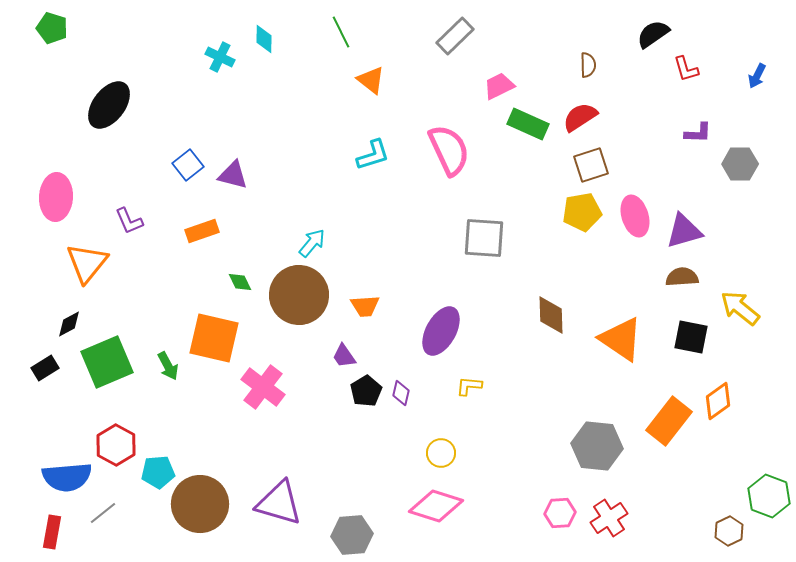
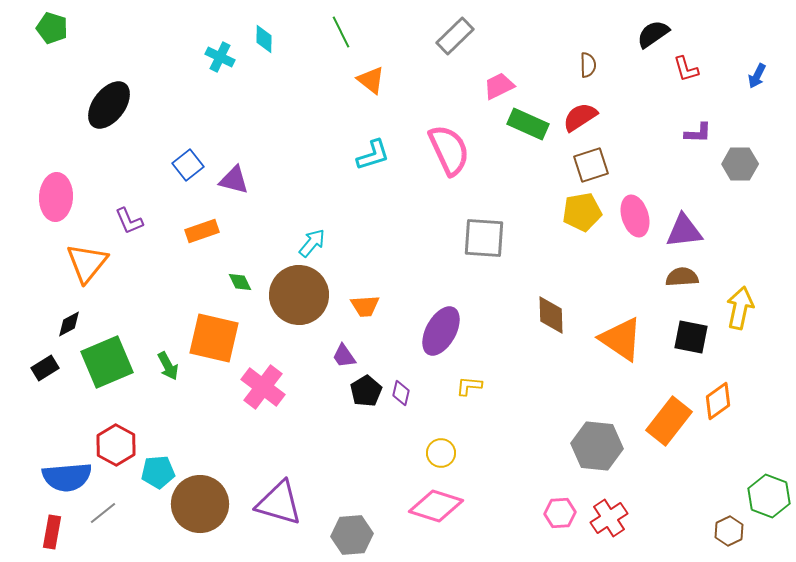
purple triangle at (233, 175): moved 1 px right, 5 px down
purple triangle at (684, 231): rotated 9 degrees clockwise
yellow arrow at (740, 308): rotated 63 degrees clockwise
